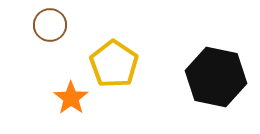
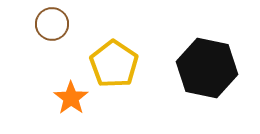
brown circle: moved 2 px right, 1 px up
black hexagon: moved 9 px left, 9 px up
